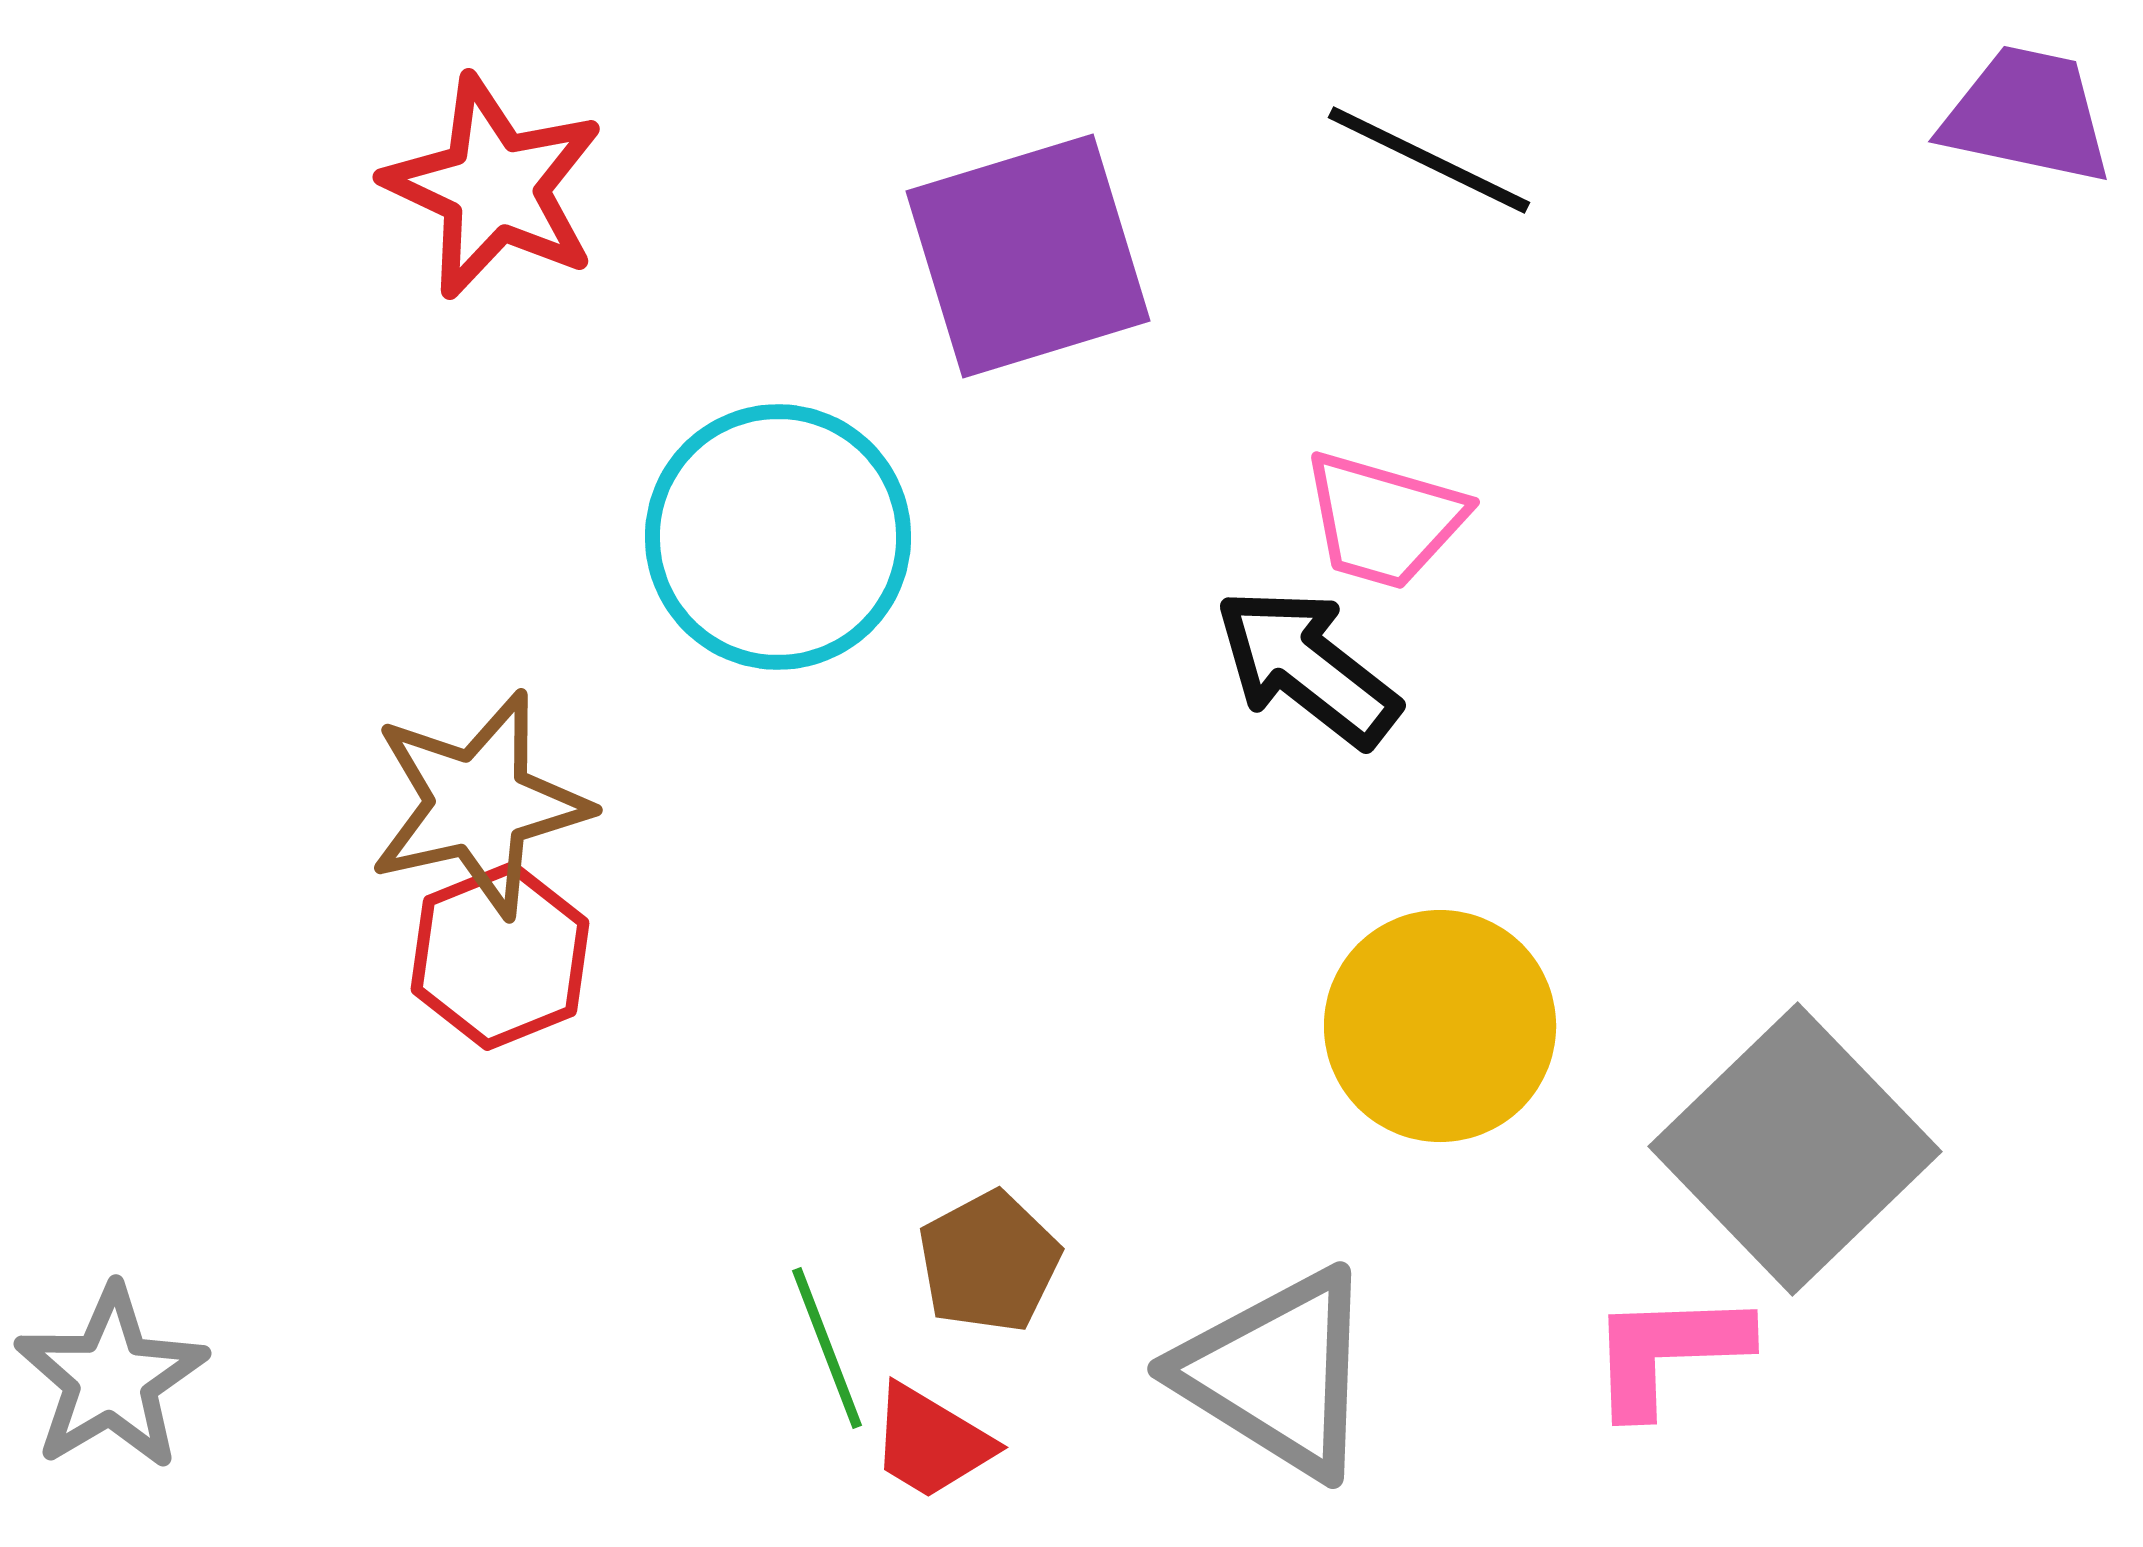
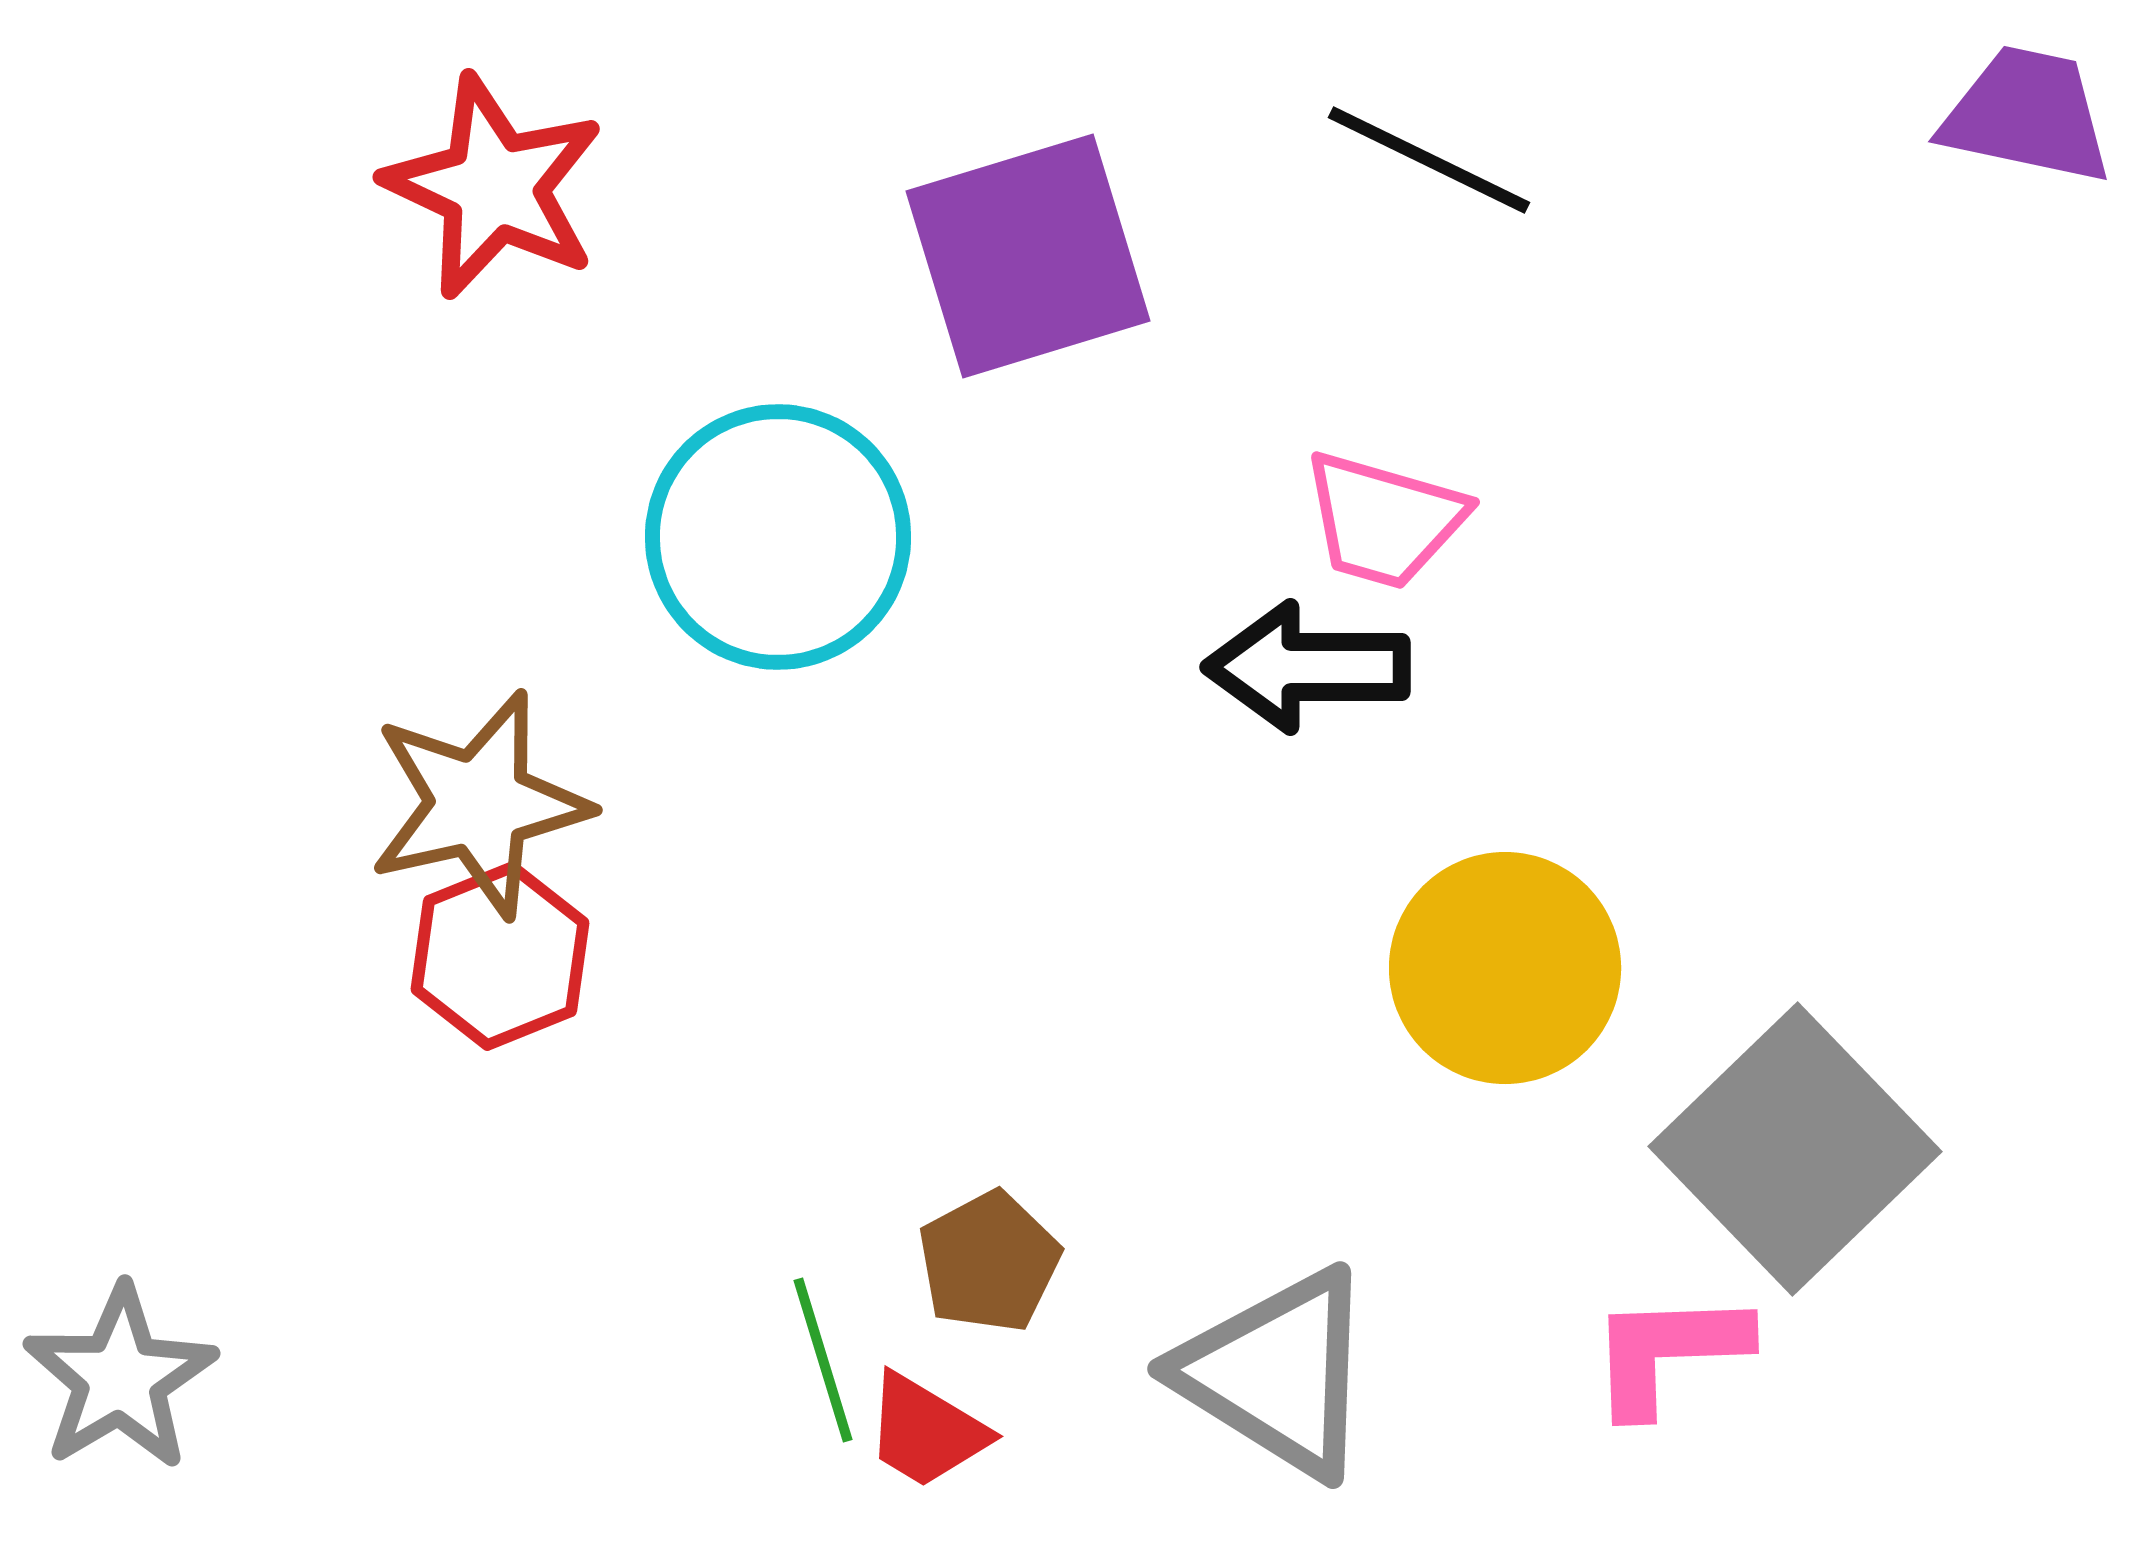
black arrow: rotated 38 degrees counterclockwise
yellow circle: moved 65 px right, 58 px up
green line: moved 4 px left, 12 px down; rotated 4 degrees clockwise
gray star: moved 9 px right
red trapezoid: moved 5 px left, 11 px up
